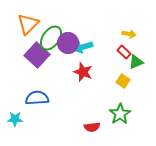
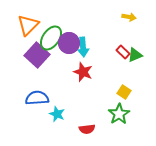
orange triangle: moved 1 px down
yellow arrow: moved 17 px up
purple circle: moved 1 px right
cyan arrow: rotated 78 degrees counterclockwise
red rectangle: moved 1 px left
green triangle: moved 1 px left, 7 px up
yellow square: moved 1 px right, 11 px down
green star: moved 1 px left
cyan star: moved 42 px right, 5 px up; rotated 21 degrees clockwise
red semicircle: moved 5 px left, 2 px down
